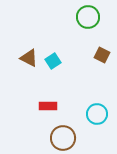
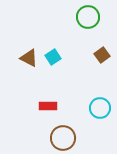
brown square: rotated 28 degrees clockwise
cyan square: moved 4 px up
cyan circle: moved 3 px right, 6 px up
